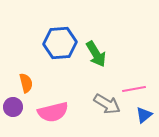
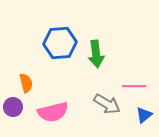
green arrow: rotated 24 degrees clockwise
pink line: moved 3 px up; rotated 10 degrees clockwise
